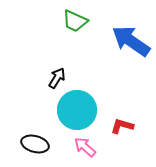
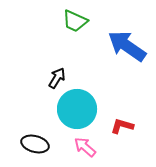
blue arrow: moved 4 px left, 5 px down
cyan circle: moved 1 px up
